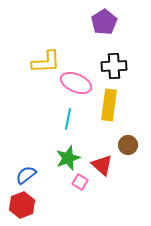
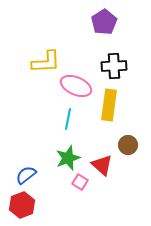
pink ellipse: moved 3 px down
